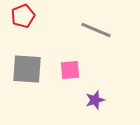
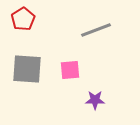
red pentagon: moved 3 px down; rotated 10 degrees counterclockwise
gray line: rotated 44 degrees counterclockwise
purple star: rotated 18 degrees clockwise
